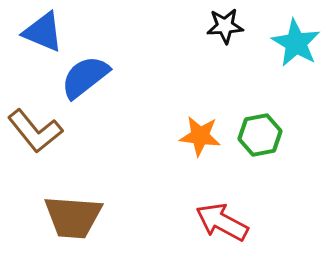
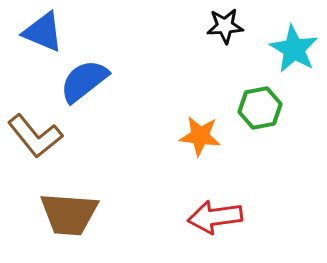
cyan star: moved 2 px left, 6 px down
blue semicircle: moved 1 px left, 4 px down
brown L-shape: moved 5 px down
green hexagon: moved 27 px up
brown trapezoid: moved 4 px left, 3 px up
red arrow: moved 7 px left, 5 px up; rotated 36 degrees counterclockwise
